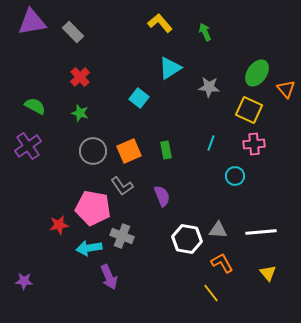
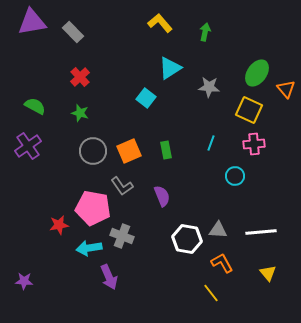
green arrow: rotated 36 degrees clockwise
cyan square: moved 7 px right
